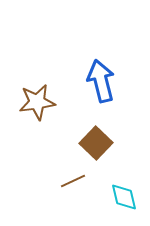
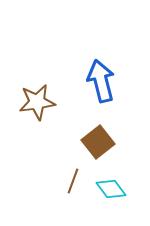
brown square: moved 2 px right, 1 px up; rotated 8 degrees clockwise
brown line: rotated 45 degrees counterclockwise
cyan diamond: moved 13 px left, 8 px up; rotated 24 degrees counterclockwise
